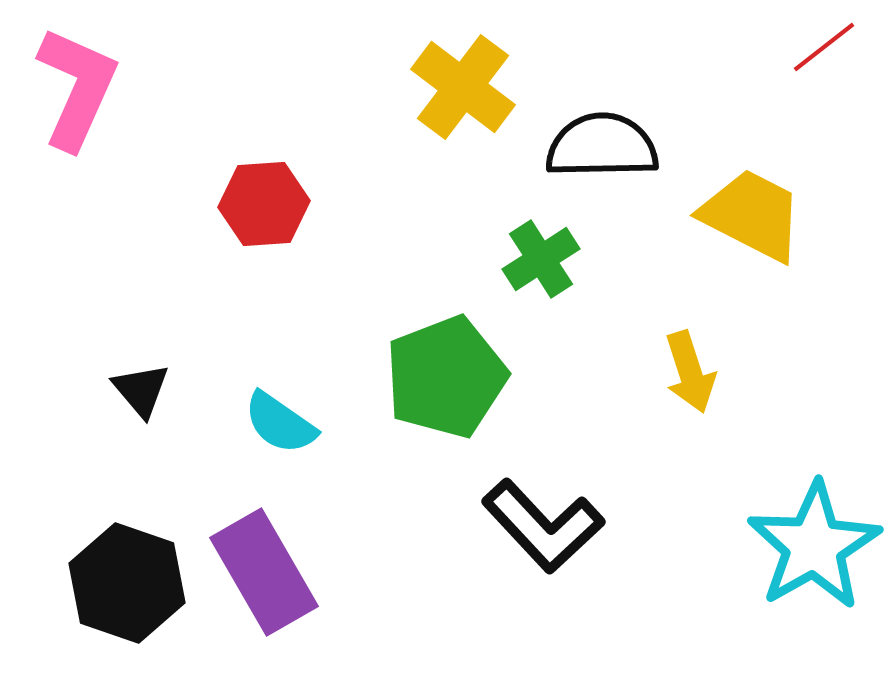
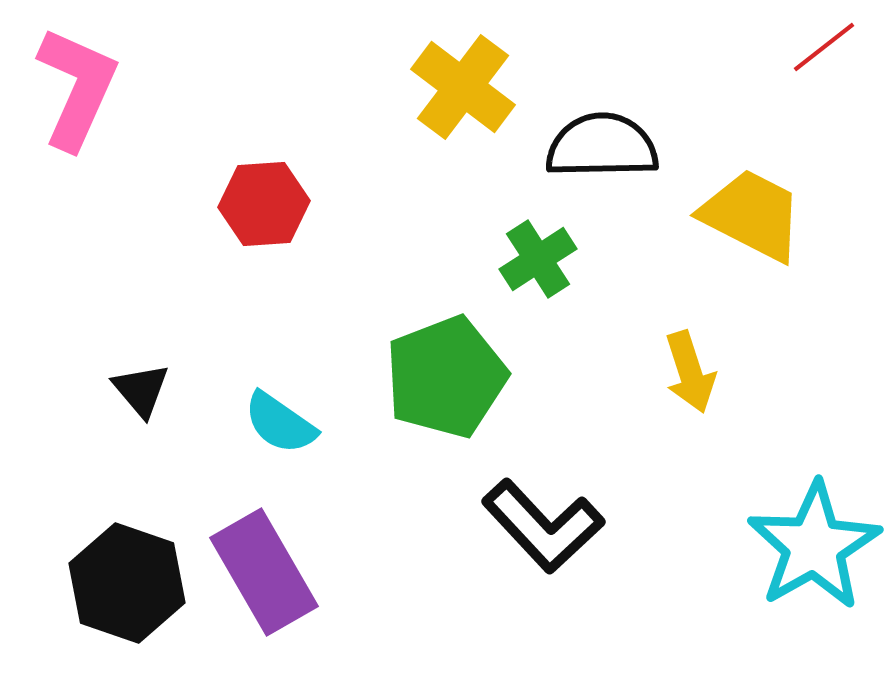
green cross: moved 3 px left
